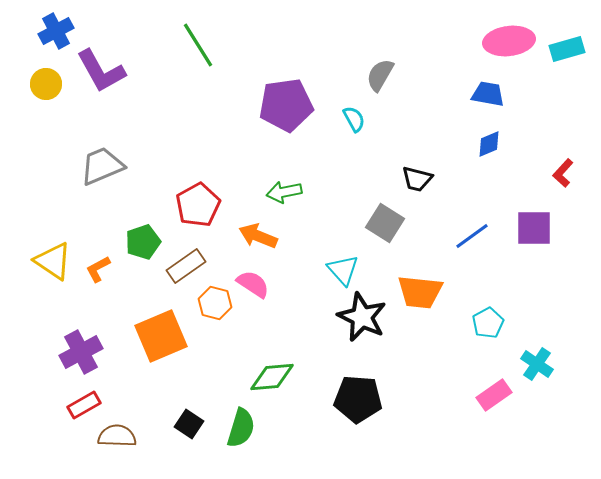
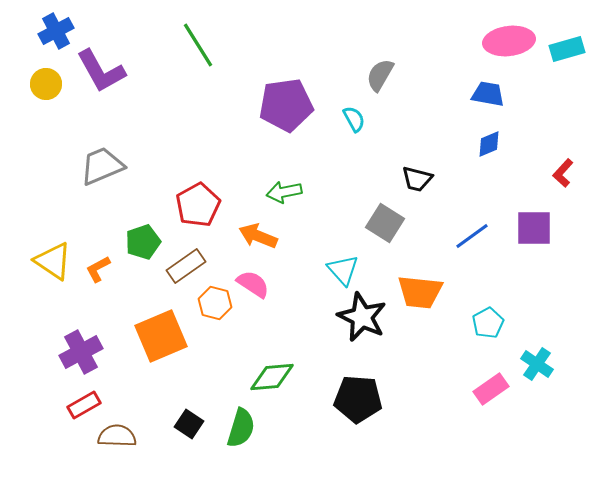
pink rectangle: moved 3 px left, 6 px up
